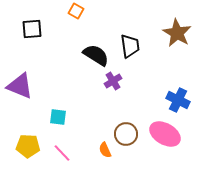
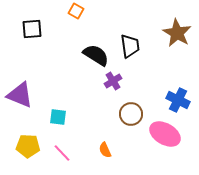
purple triangle: moved 9 px down
brown circle: moved 5 px right, 20 px up
